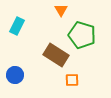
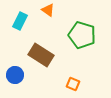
orange triangle: moved 13 px left; rotated 24 degrees counterclockwise
cyan rectangle: moved 3 px right, 5 px up
brown rectangle: moved 15 px left
orange square: moved 1 px right, 4 px down; rotated 24 degrees clockwise
